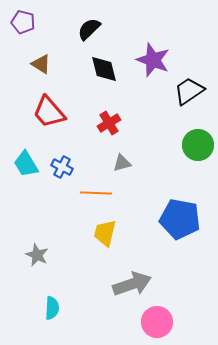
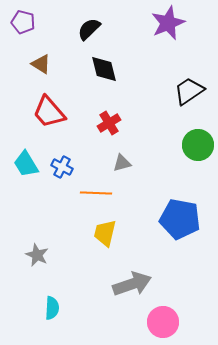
purple star: moved 15 px right, 37 px up; rotated 28 degrees clockwise
pink circle: moved 6 px right
